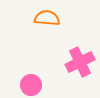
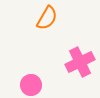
orange semicircle: rotated 115 degrees clockwise
